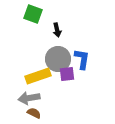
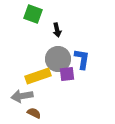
gray arrow: moved 7 px left, 2 px up
